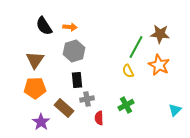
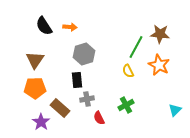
gray hexagon: moved 10 px right, 3 px down
brown rectangle: moved 4 px left
red semicircle: rotated 24 degrees counterclockwise
